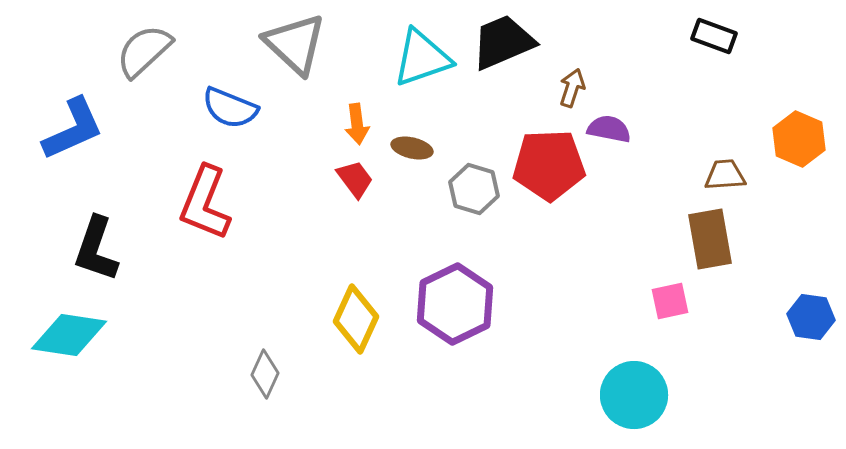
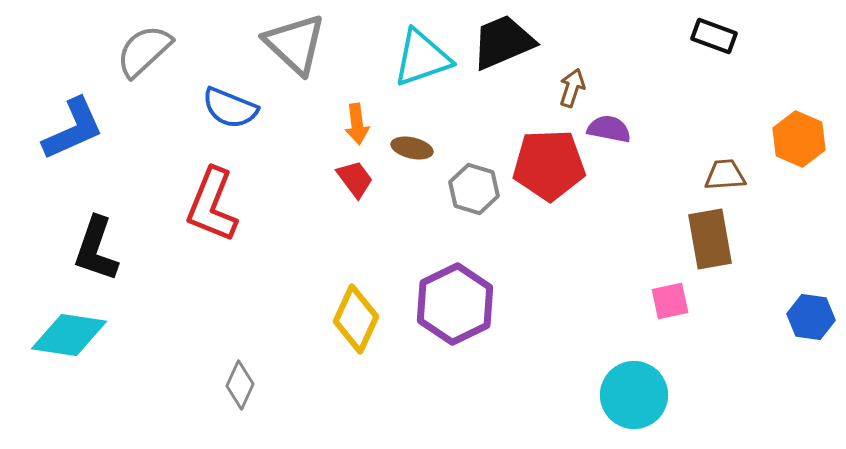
red L-shape: moved 7 px right, 2 px down
gray diamond: moved 25 px left, 11 px down
